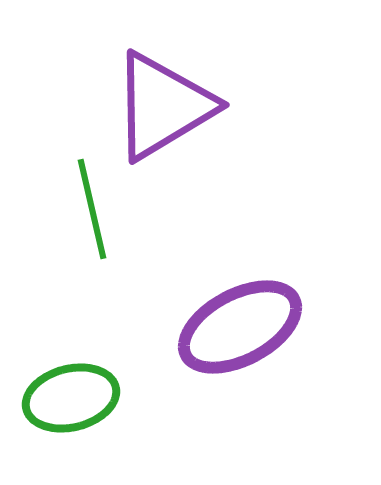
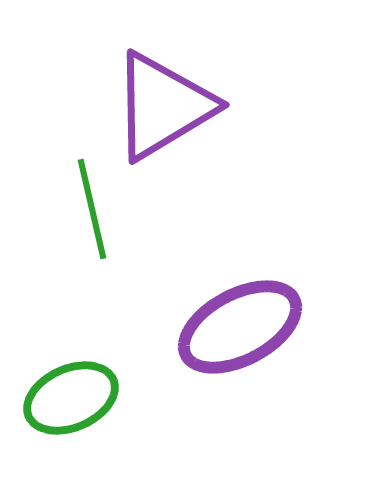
green ellipse: rotated 10 degrees counterclockwise
